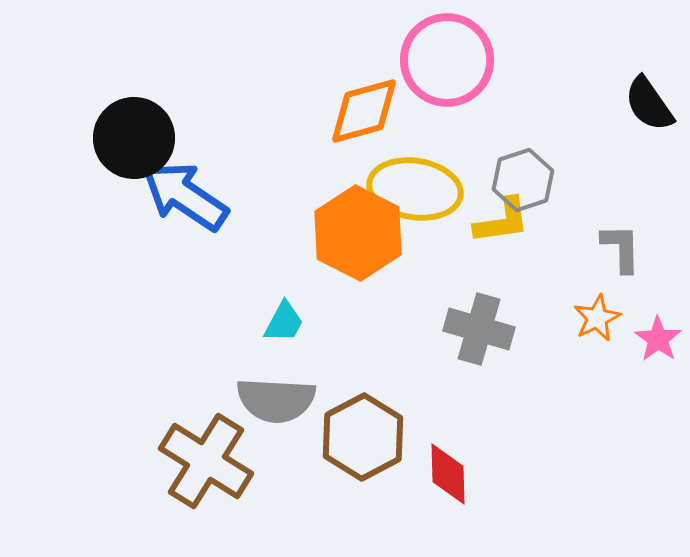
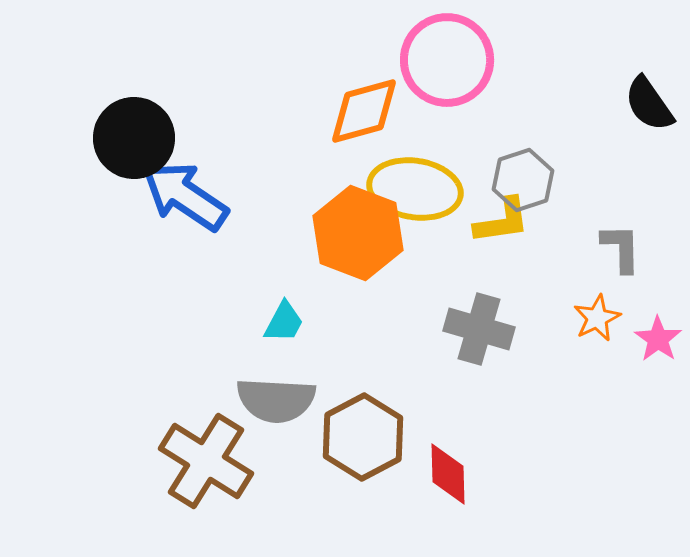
orange hexagon: rotated 6 degrees counterclockwise
